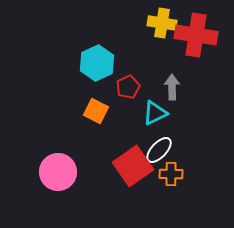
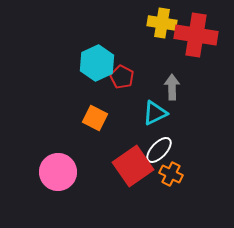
red pentagon: moved 6 px left, 10 px up; rotated 20 degrees counterclockwise
orange square: moved 1 px left, 7 px down
orange cross: rotated 25 degrees clockwise
